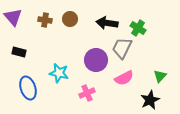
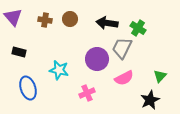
purple circle: moved 1 px right, 1 px up
cyan star: moved 3 px up
